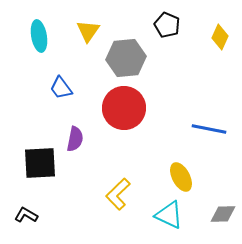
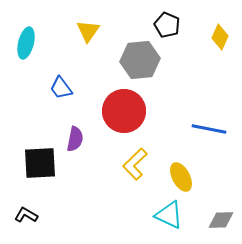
cyan ellipse: moved 13 px left, 7 px down; rotated 24 degrees clockwise
gray hexagon: moved 14 px right, 2 px down
red circle: moved 3 px down
yellow L-shape: moved 17 px right, 30 px up
gray diamond: moved 2 px left, 6 px down
